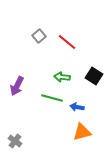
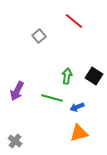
red line: moved 7 px right, 21 px up
green arrow: moved 5 px right, 1 px up; rotated 91 degrees clockwise
purple arrow: moved 5 px down
blue arrow: rotated 32 degrees counterclockwise
orange triangle: moved 3 px left, 1 px down
